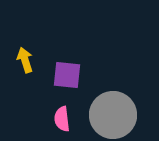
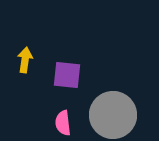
yellow arrow: rotated 25 degrees clockwise
pink semicircle: moved 1 px right, 4 px down
